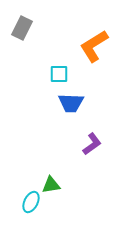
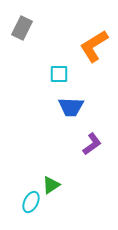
blue trapezoid: moved 4 px down
green triangle: rotated 24 degrees counterclockwise
